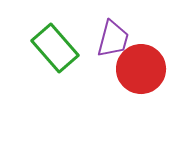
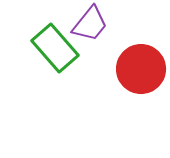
purple trapezoid: moved 23 px left, 15 px up; rotated 24 degrees clockwise
